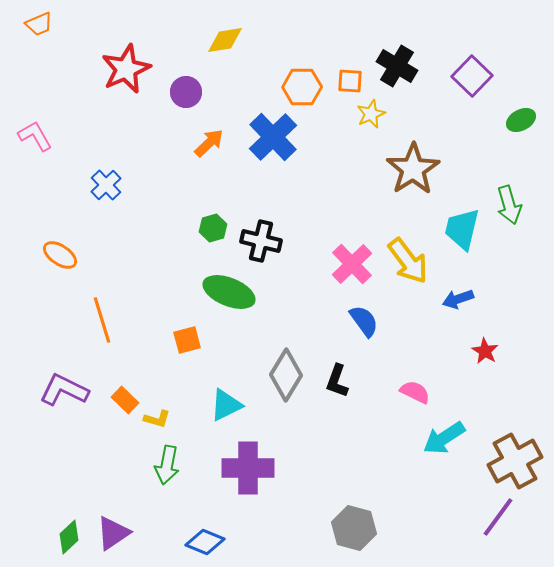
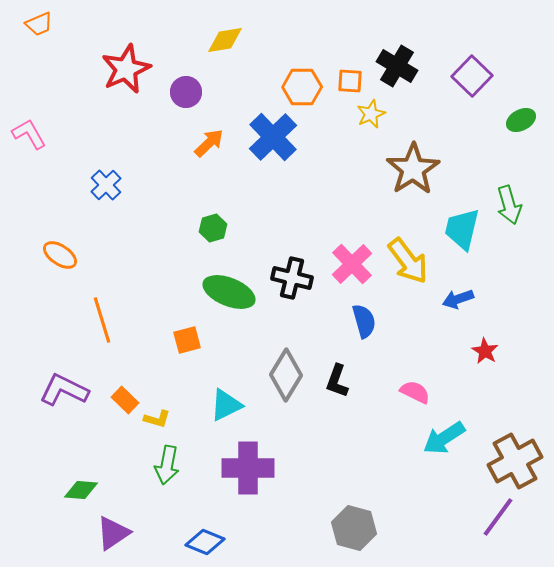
pink L-shape at (35, 136): moved 6 px left, 2 px up
black cross at (261, 241): moved 31 px right, 37 px down
blue semicircle at (364, 321): rotated 20 degrees clockwise
green diamond at (69, 537): moved 12 px right, 47 px up; rotated 48 degrees clockwise
